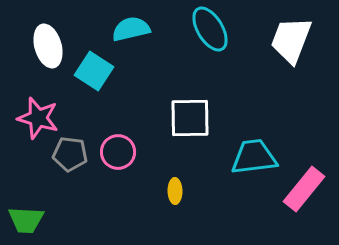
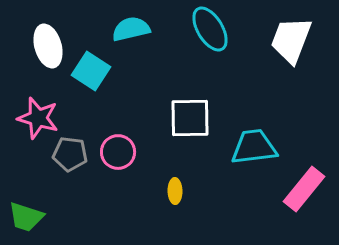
cyan square: moved 3 px left
cyan trapezoid: moved 10 px up
green trapezoid: moved 3 px up; rotated 15 degrees clockwise
